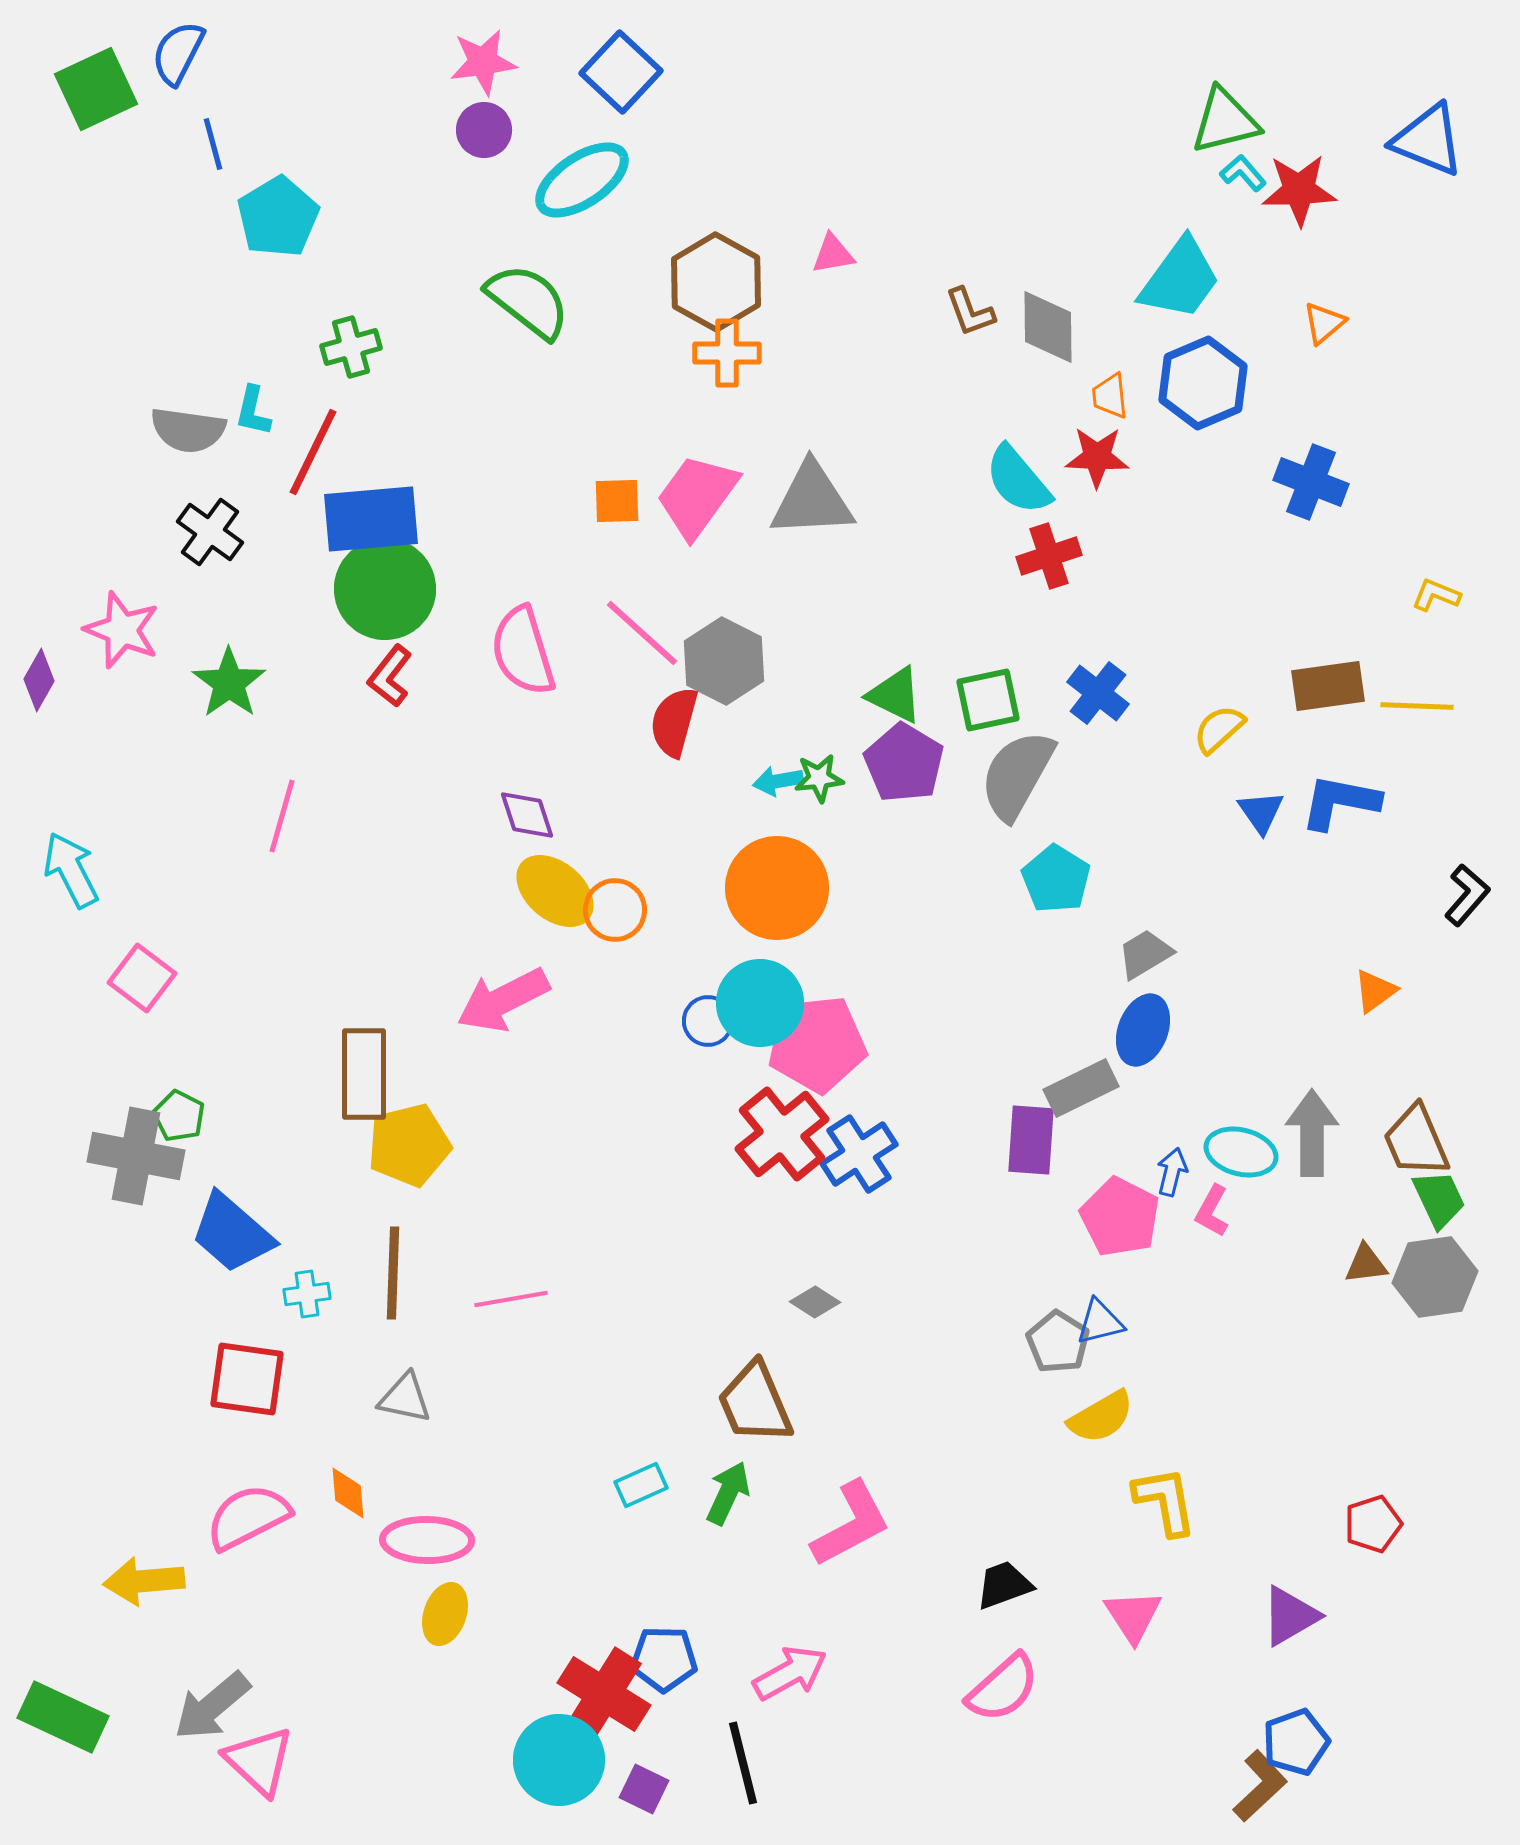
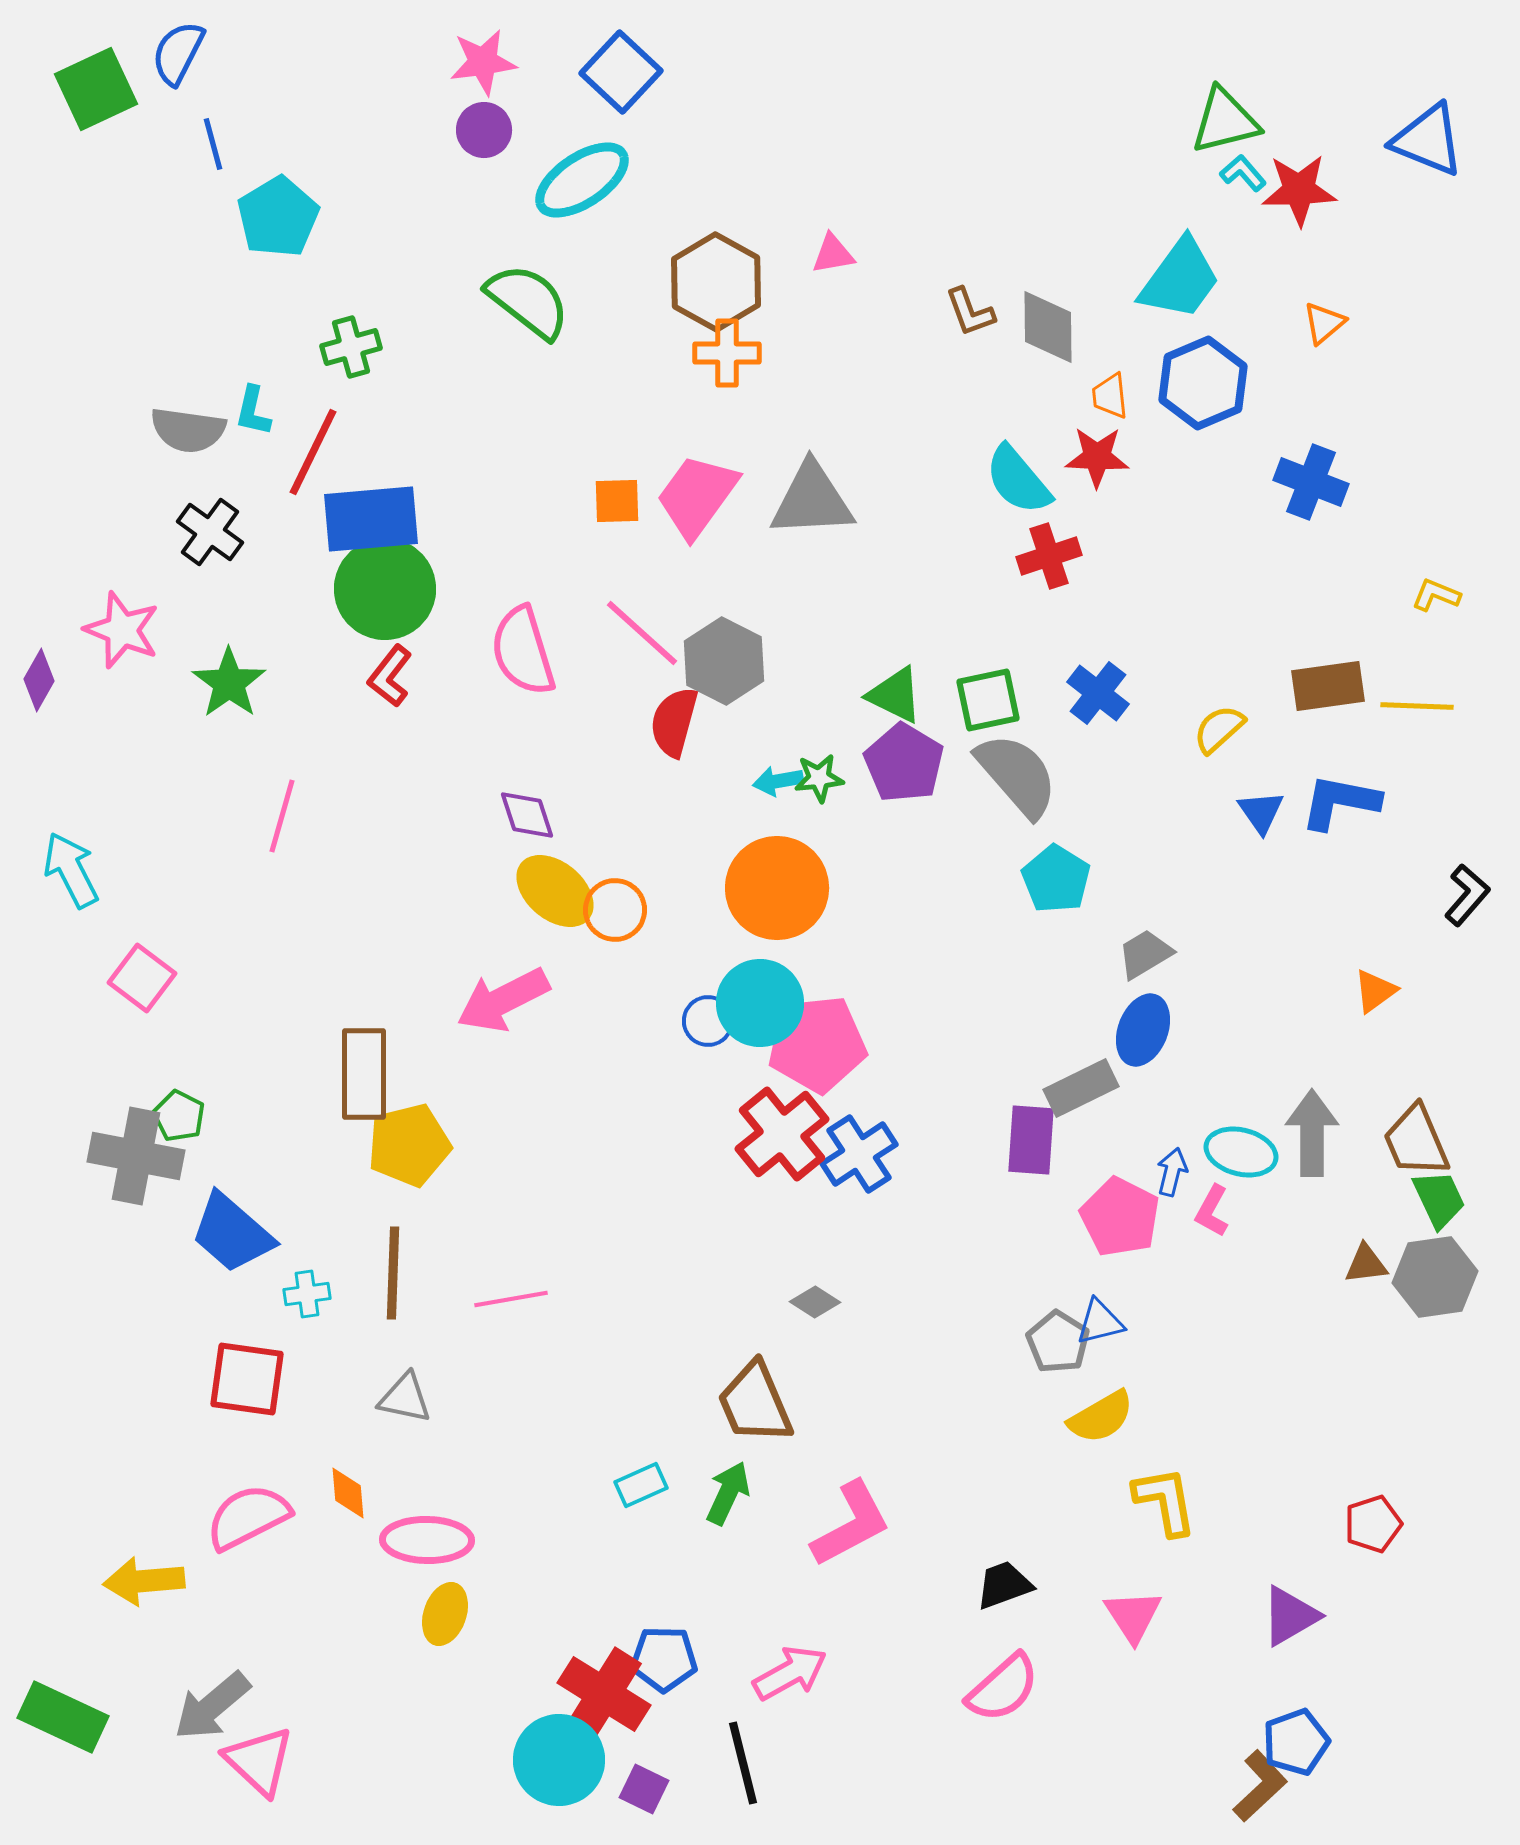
gray semicircle at (1017, 775): rotated 110 degrees clockwise
